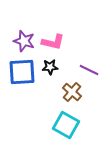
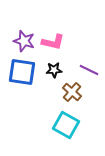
black star: moved 4 px right, 3 px down
blue square: rotated 12 degrees clockwise
